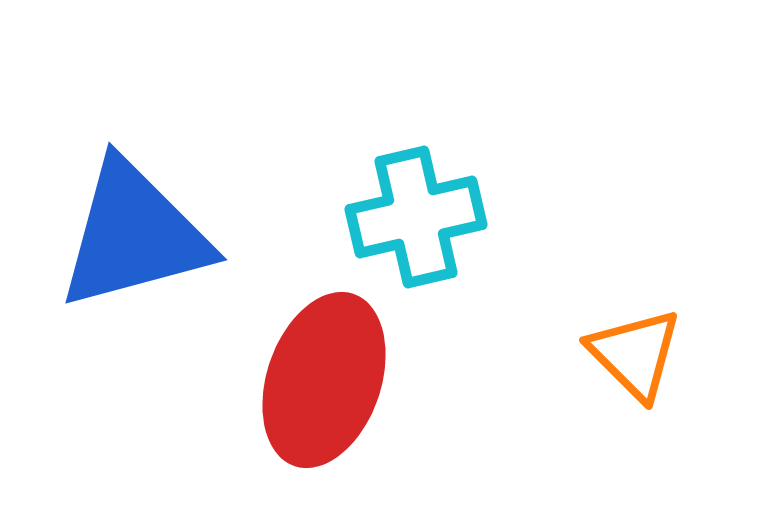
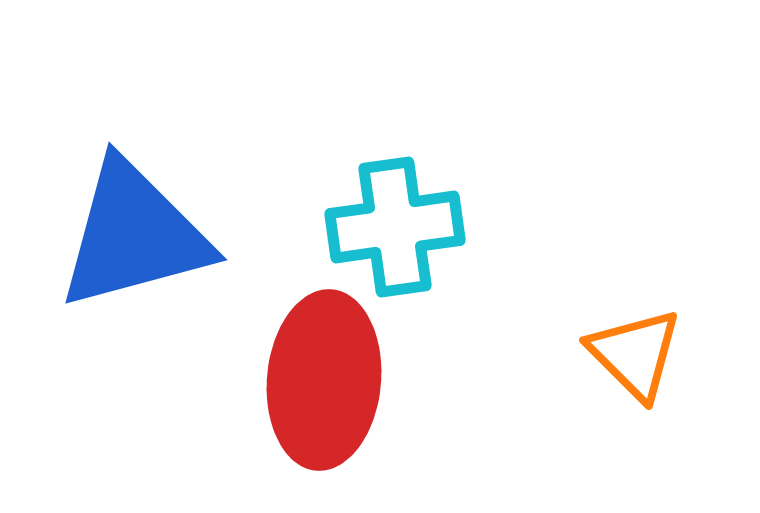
cyan cross: moved 21 px left, 10 px down; rotated 5 degrees clockwise
red ellipse: rotated 14 degrees counterclockwise
